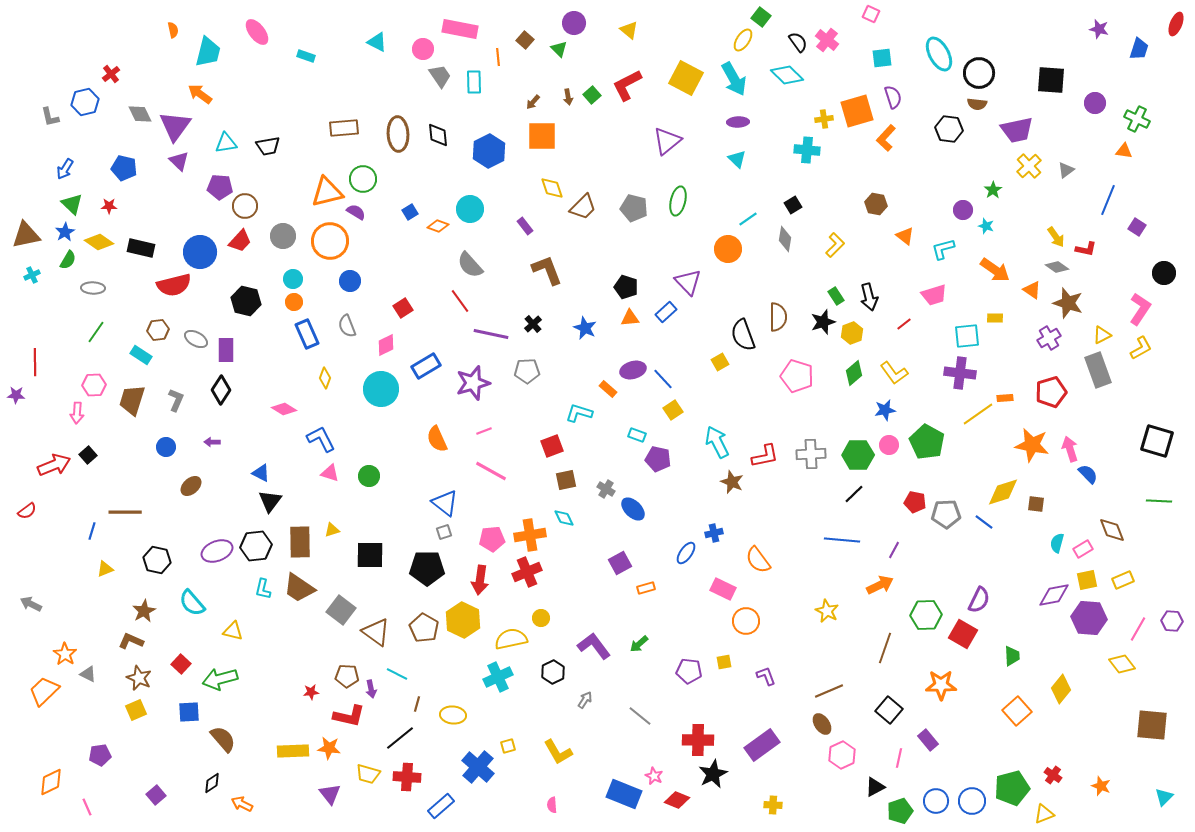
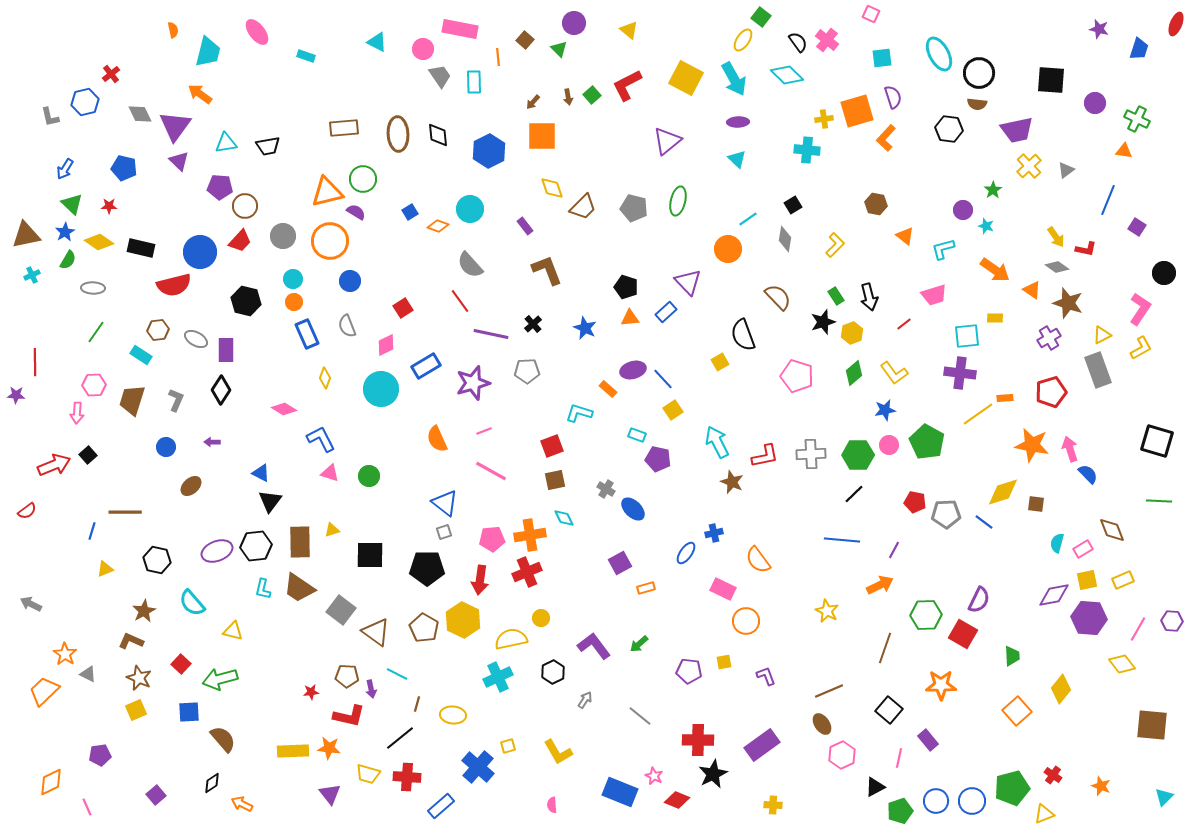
brown semicircle at (778, 317): moved 20 px up; rotated 44 degrees counterclockwise
brown square at (566, 480): moved 11 px left
blue rectangle at (624, 794): moved 4 px left, 2 px up
